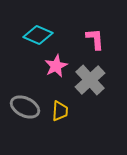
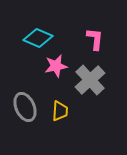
cyan diamond: moved 3 px down
pink L-shape: rotated 10 degrees clockwise
pink star: rotated 15 degrees clockwise
gray ellipse: rotated 40 degrees clockwise
